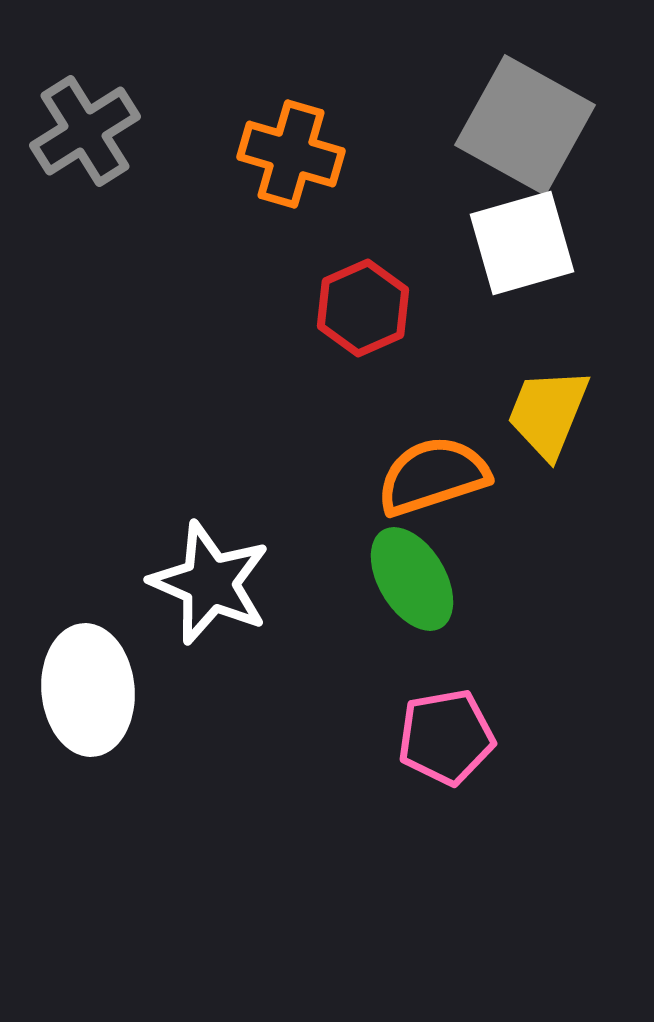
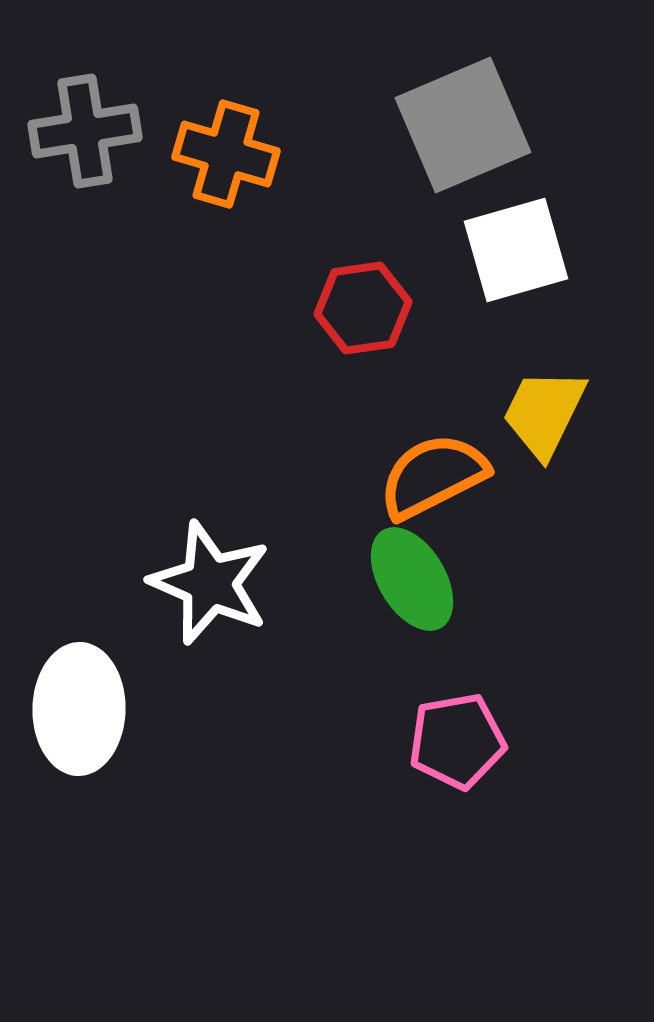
gray square: moved 62 px left; rotated 38 degrees clockwise
gray cross: rotated 23 degrees clockwise
orange cross: moved 65 px left
white square: moved 6 px left, 7 px down
red hexagon: rotated 16 degrees clockwise
yellow trapezoid: moved 4 px left; rotated 4 degrees clockwise
orange semicircle: rotated 9 degrees counterclockwise
white ellipse: moved 9 px left, 19 px down; rotated 6 degrees clockwise
pink pentagon: moved 11 px right, 4 px down
